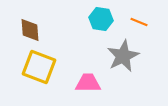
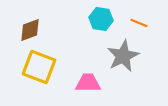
orange line: moved 1 px down
brown diamond: rotated 75 degrees clockwise
